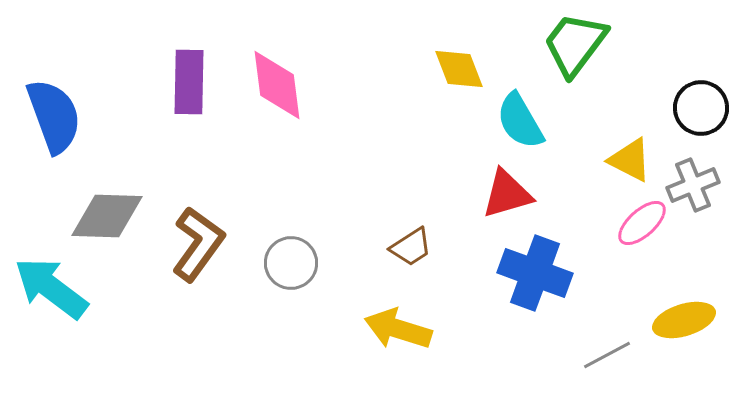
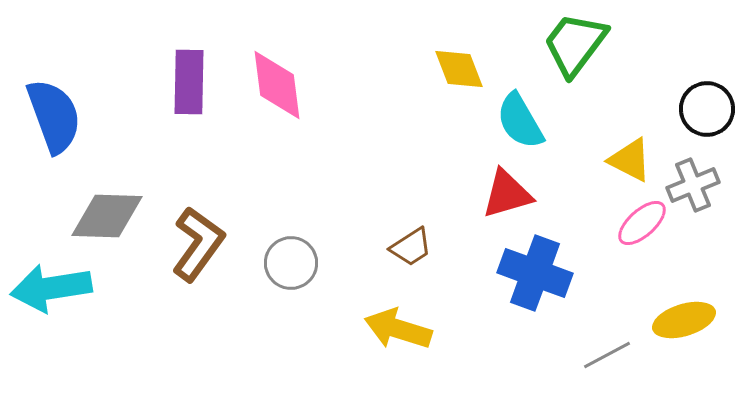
black circle: moved 6 px right, 1 px down
cyan arrow: rotated 46 degrees counterclockwise
